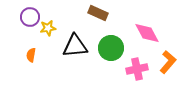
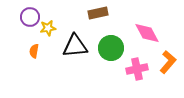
brown rectangle: rotated 36 degrees counterclockwise
orange semicircle: moved 3 px right, 4 px up
